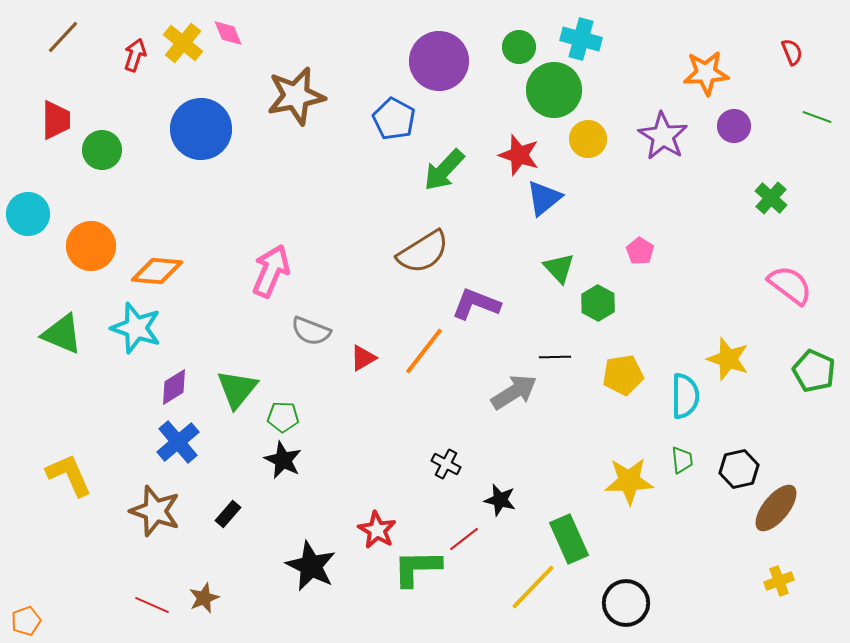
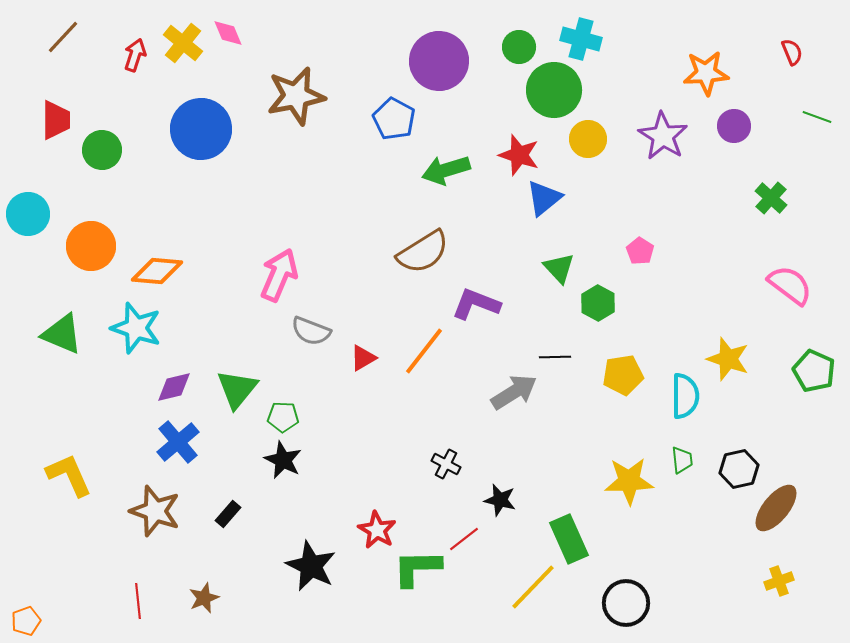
green arrow at (444, 170): moved 2 px right; rotated 30 degrees clockwise
pink arrow at (271, 271): moved 8 px right, 4 px down
purple diamond at (174, 387): rotated 18 degrees clockwise
red line at (152, 605): moved 14 px left, 4 px up; rotated 60 degrees clockwise
